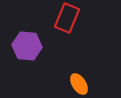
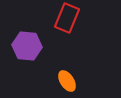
orange ellipse: moved 12 px left, 3 px up
